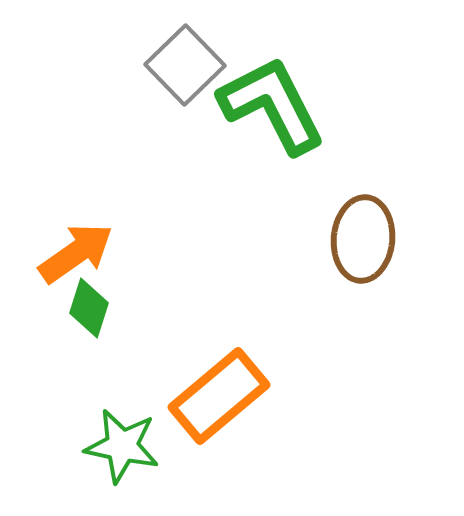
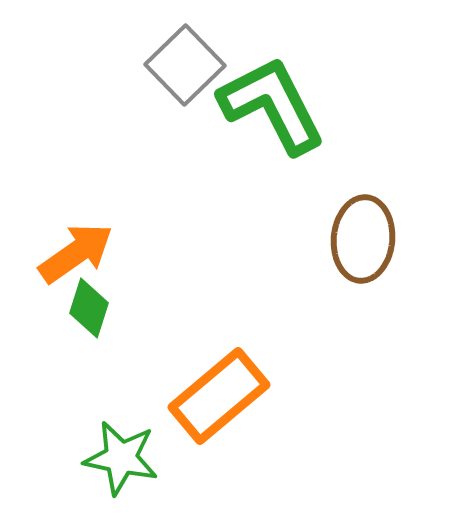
green star: moved 1 px left, 12 px down
